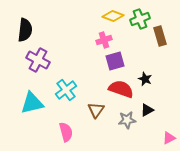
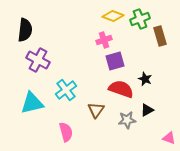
pink triangle: rotated 48 degrees clockwise
